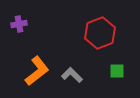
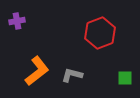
purple cross: moved 2 px left, 3 px up
green square: moved 8 px right, 7 px down
gray L-shape: rotated 30 degrees counterclockwise
